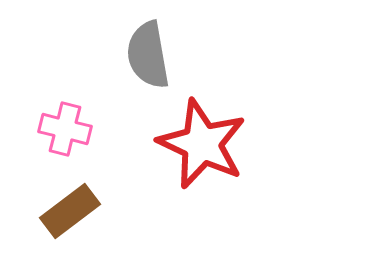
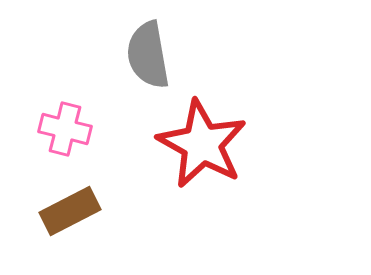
red star: rotated 4 degrees clockwise
brown rectangle: rotated 10 degrees clockwise
